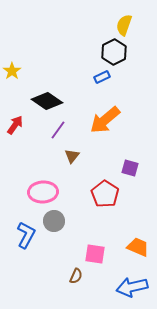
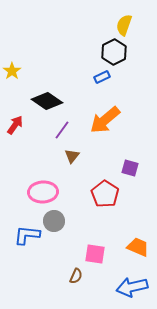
purple line: moved 4 px right
blue L-shape: moved 1 px right; rotated 112 degrees counterclockwise
